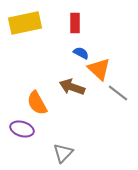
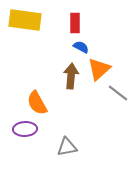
yellow rectangle: moved 3 px up; rotated 20 degrees clockwise
blue semicircle: moved 6 px up
orange triangle: rotated 35 degrees clockwise
brown arrow: moved 1 px left, 11 px up; rotated 75 degrees clockwise
purple ellipse: moved 3 px right; rotated 20 degrees counterclockwise
gray triangle: moved 4 px right, 6 px up; rotated 35 degrees clockwise
